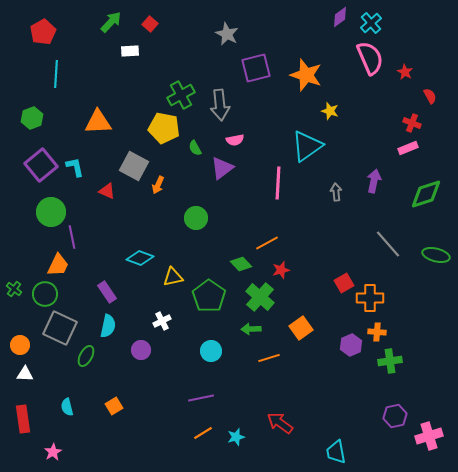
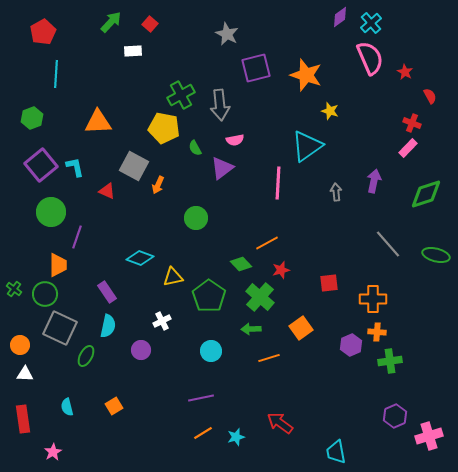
white rectangle at (130, 51): moved 3 px right
pink rectangle at (408, 148): rotated 24 degrees counterclockwise
purple line at (72, 237): moved 5 px right; rotated 30 degrees clockwise
orange trapezoid at (58, 265): rotated 25 degrees counterclockwise
red square at (344, 283): moved 15 px left; rotated 24 degrees clockwise
orange cross at (370, 298): moved 3 px right, 1 px down
purple hexagon at (395, 416): rotated 10 degrees counterclockwise
